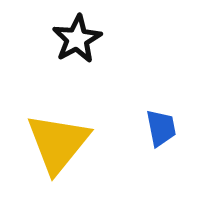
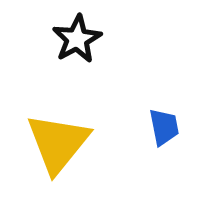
blue trapezoid: moved 3 px right, 1 px up
